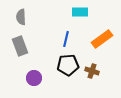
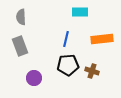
orange rectangle: rotated 30 degrees clockwise
